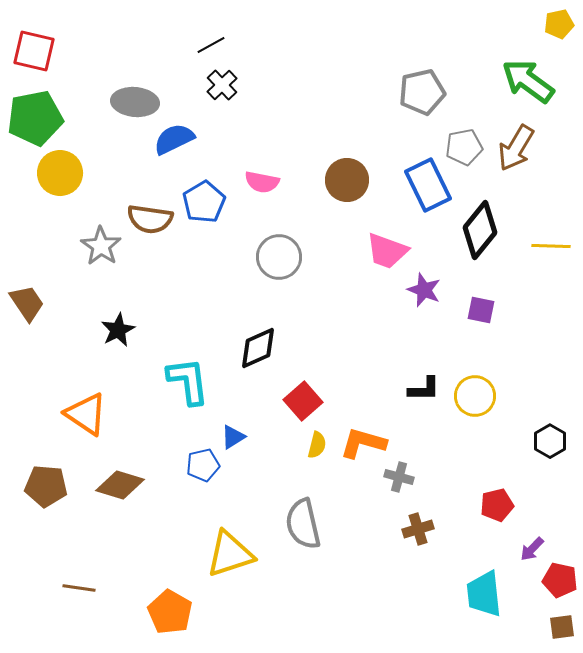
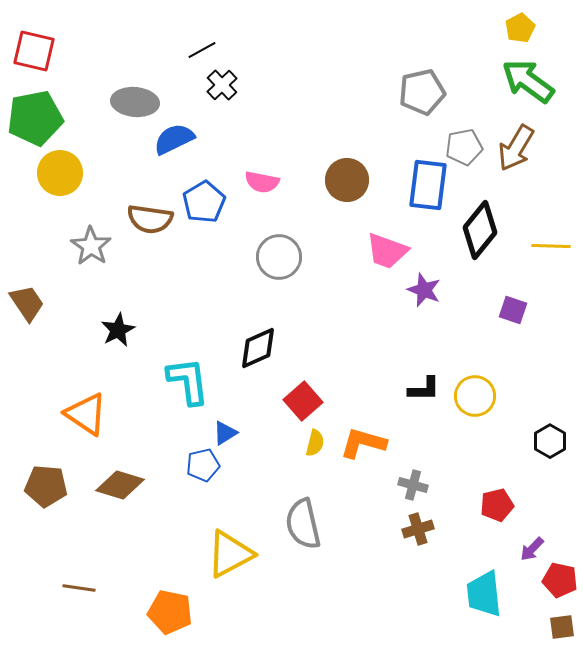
yellow pentagon at (559, 24): moved 39 px left, 4 px down; rotated 16 degrees counterclockwise
black line at (211, 45): moved 9 px left, 5 px down
blue rectangle at (428, 185): rotated 33 degrees clockwise
gray star at (101, 246): moved 10 px left
purple square at (481, 310): moved 32 px right; rotated 8 degrees clockwise
blue triangle at (233, 437): moved 8 px left, 4 px up
yellow semicircle at (317, 445): moved 2 px left, 2 px up
gray cross at (399, 477): moved 14 px right, 8 px down
yellow triangle at (230, 554): rotated 10 degrees counterclockwise
orange pentagon at (170, 612): rotated 18 degrees counterclockwise
